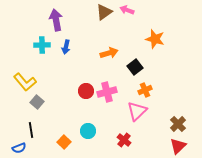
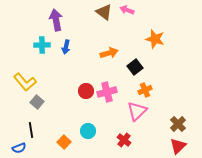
brown triangle: rotated 48 degrees counterclockwise
